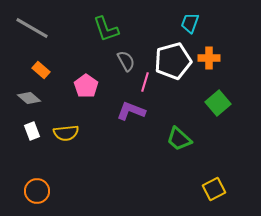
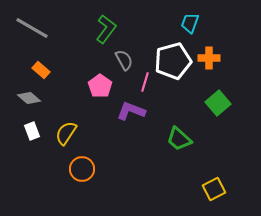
green L-shape: rotated 124 degrees counterclockwise
gray semicircle: moved 2 px left, 1 px up
pink pentagon: moved 14 px right
yellow semicircle: rotated 130 degrees clockwise
orange circle: moved 45 px right, 22 px up
